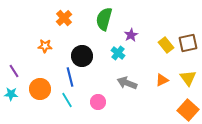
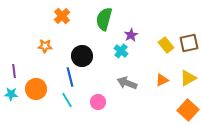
orange cross: moved 2 px left, 2 px up
brown square: moved 1 px right
cyan cross: moved 3 px right, 2 px up
purple line: rotated 24 degrees clockwise
yellow triangle: rotated 36 degrees clockwise
orange circle: moved 4 px left
